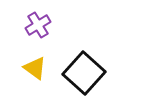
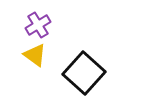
yellow triangle: moved 13 px up
